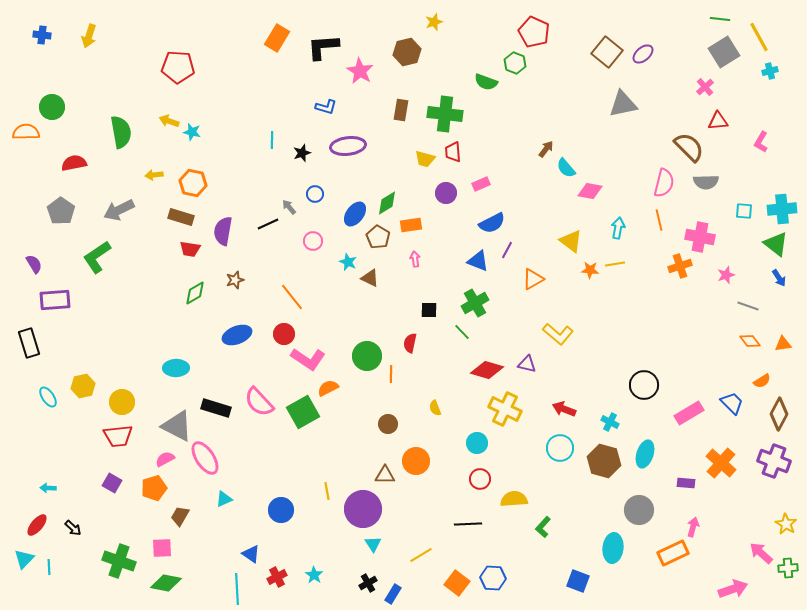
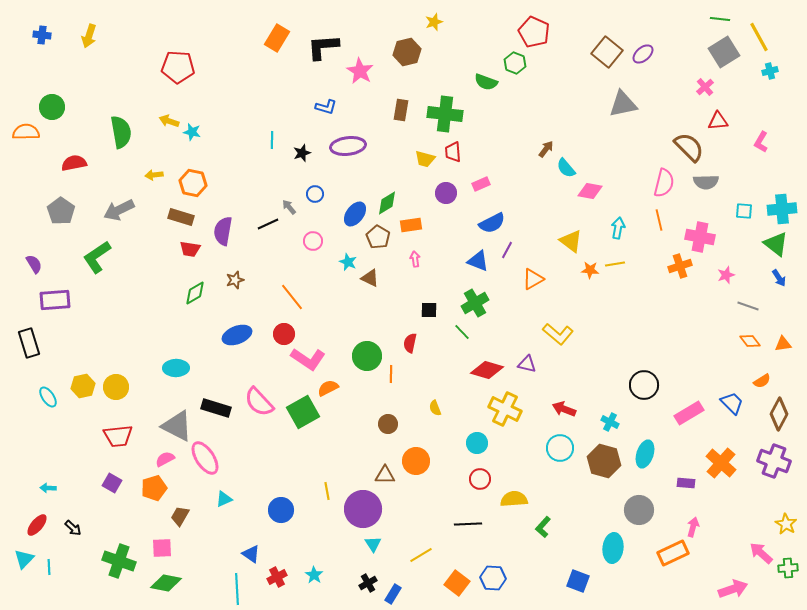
yellow circle at (122, 402): moved 6 px left, 15 px up
